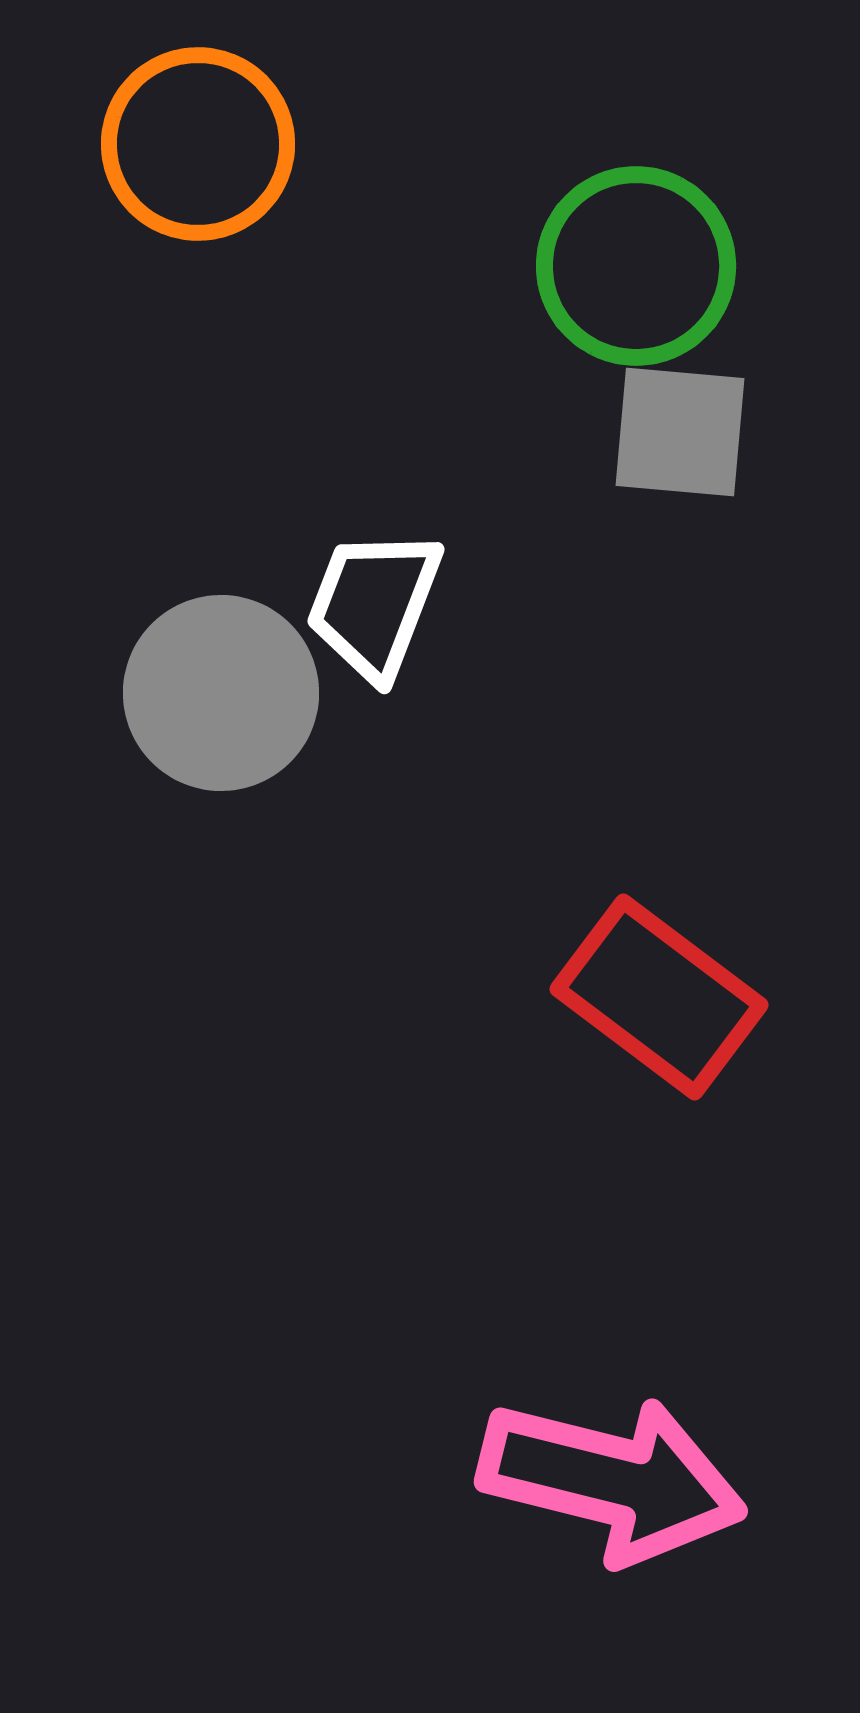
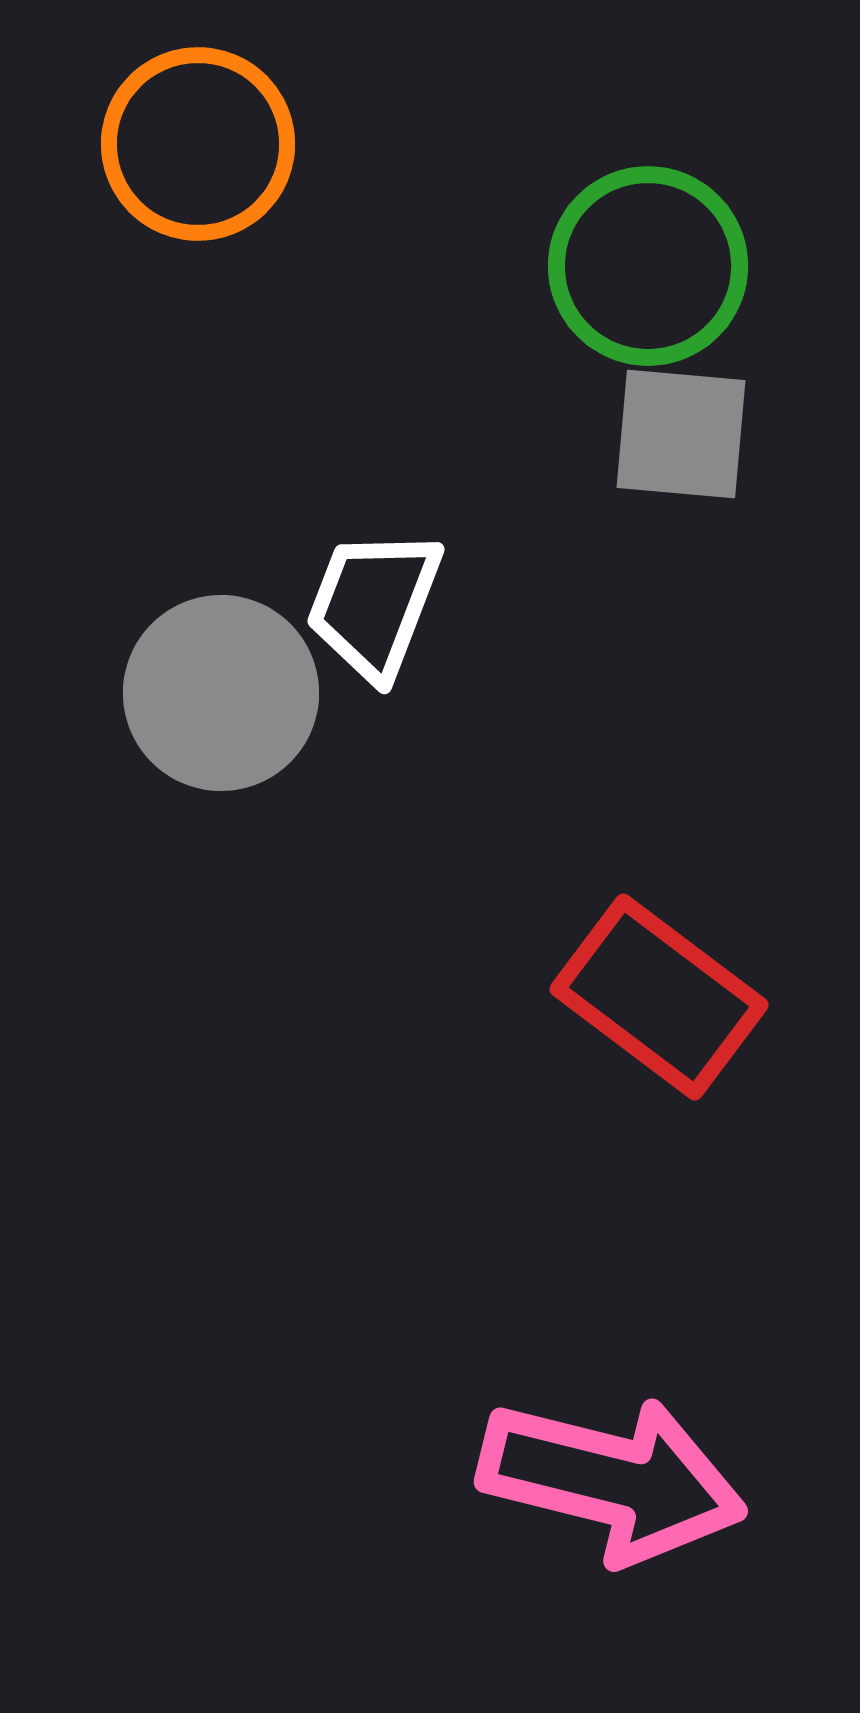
green circle: moved 12 px right
gray square: moved 1 px right, 2 px down
